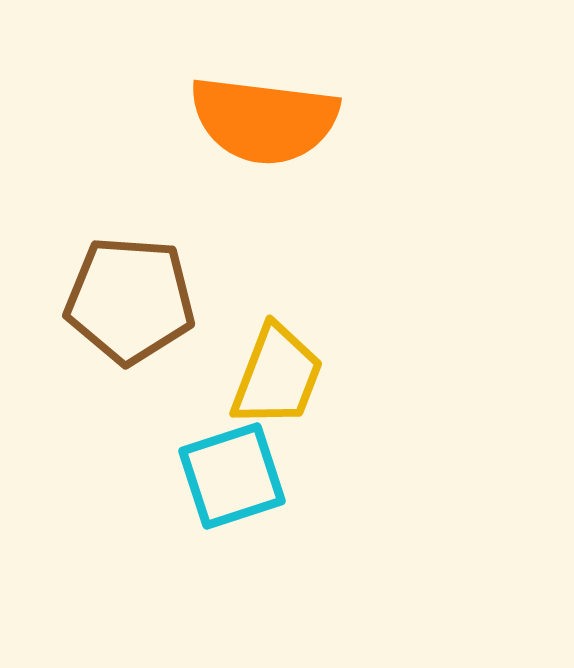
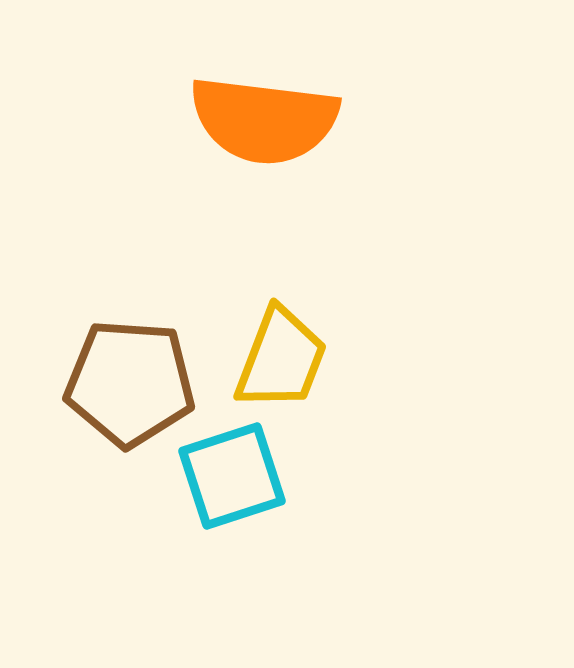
brown pentagon: moved 83 px down
yellow trapezoid: moved 4 px right, 17 px up
